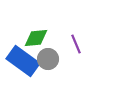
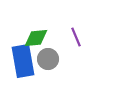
purple line: moved 7 px up
blue rectangle: rotated 44 degrees clockwise
